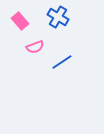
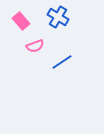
pink rectangle: moved 1 px right
pink semicircle: moved 1 px up
